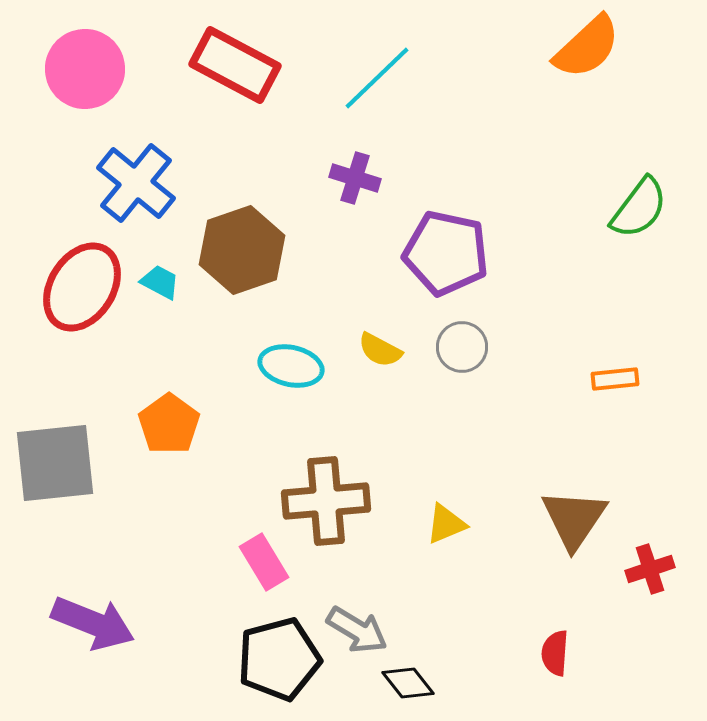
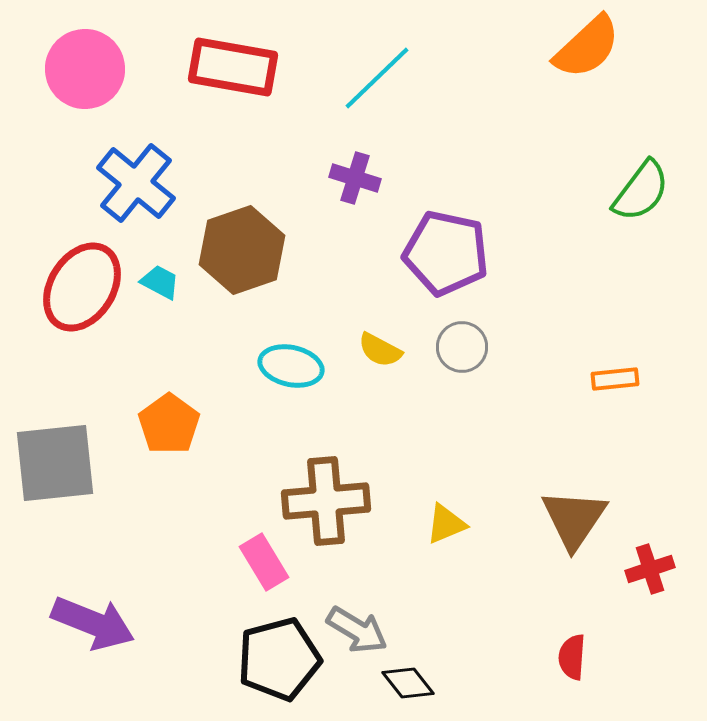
red rectangle: moved 2 px left, 2 px down; rotated 18 degrees counterclockwise
green semicircle: moved 2 px right, 17 px up
red semicircle: moved 17 px right, 4 px down
